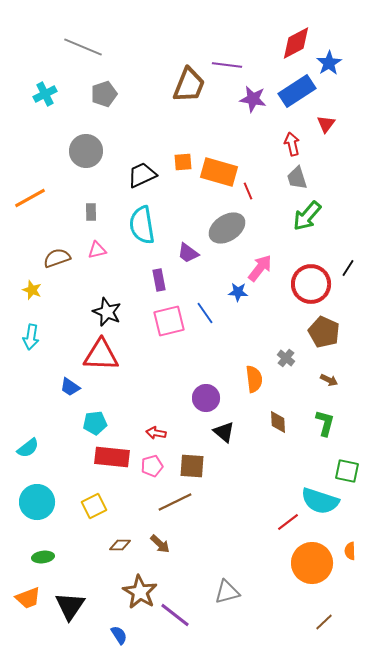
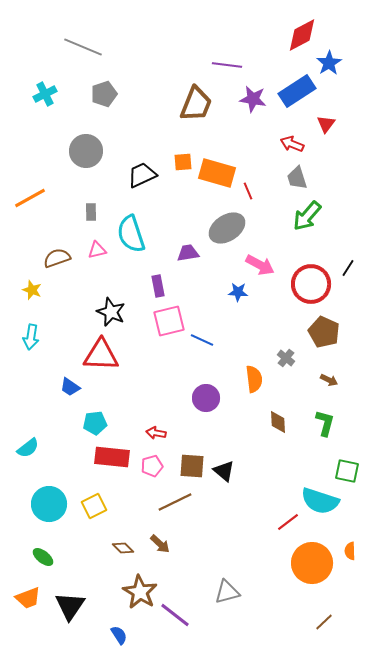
red diamond at (296, 43): moved 6 px right, 8 px up
brown trapezoid at (189, 85): moved 7 px right, 19 px down
red arrow at (292, 144): rotated 55 degrees counterclockwise
orange rectangle at (219, 172): moved 2 px left, 1 px down
cyan semicircle at (142, 225): moved 11 px left, 9 px down; rotated 9 degrees counterclockwise
purple trapezoid at (188, 253): rotated 135 degrees clockwise
pink arrow at (260, 268): moved 3 px up; rotated 80 degrees clockwise
purple rectangle at (159, 280): moved 1 px left, 6 px down
black star at (107, 312): moved 4 px right
blue line at (205, 313): moved 3 px left, 27 px down; rotated 30 degrees counterclockwise
black triangle at (224, 432): moved 39 px down
cyan circle at (37, 502): moved 12 px right, 2 px down
brown diamond at (120, 545): moved 3 px right, 3 px down; rotated 45 degrees clockwise
green ellipse at (43, 557): rotated 45 degrees clockwise
